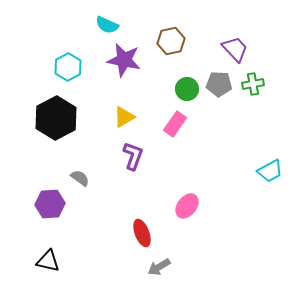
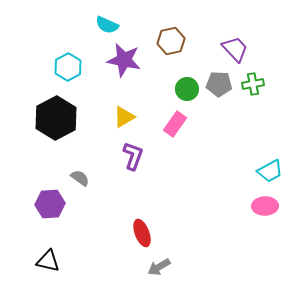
pink ellipse: moved 78 px right; rotated 50 degrees clockwise
